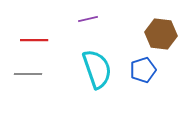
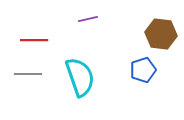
cyan semicircle: moved 17 px left, 8 px down
